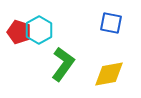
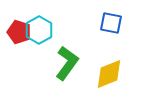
green L-shape: moved 4 px right, 1 px up
yellow diamond: rotated 12 degrees counterclockwise
